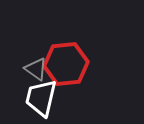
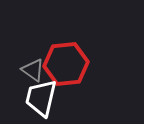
gray triangle: moved 3 px left, 1 px down
